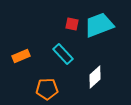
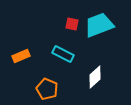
cyan rectangle: rotated 20 degrees counterclockwise
orange pentagon: rotated 25 degrees clockwise
